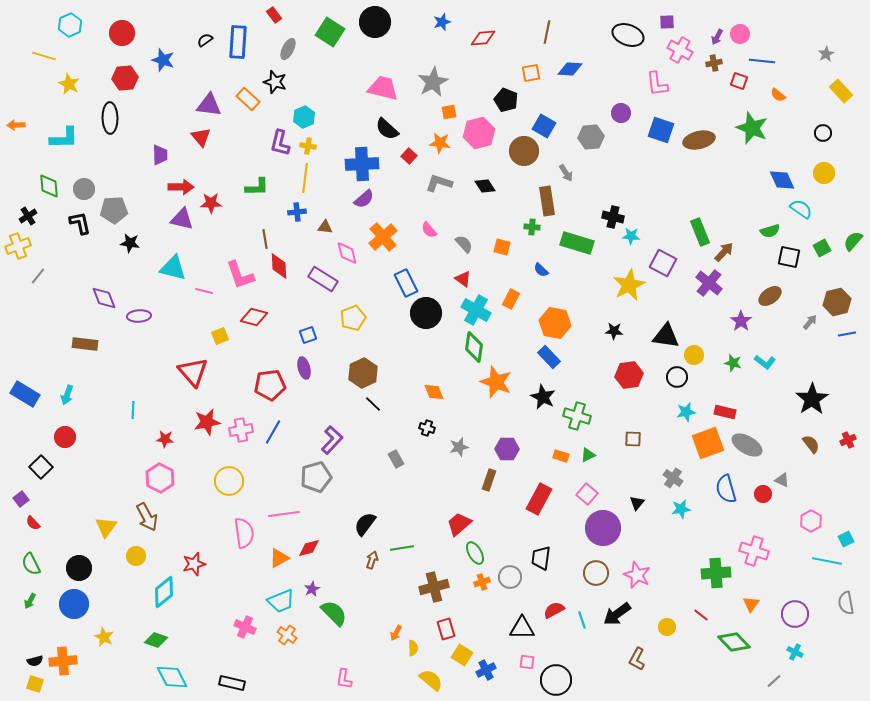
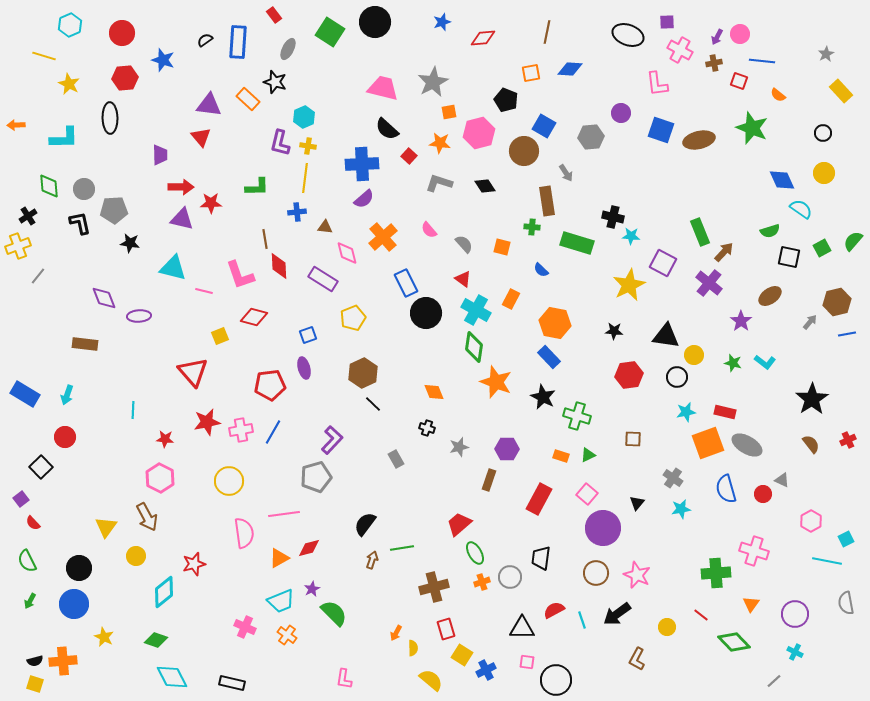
green semicircle at (31, 564): moved 4 px left, 3 px up
